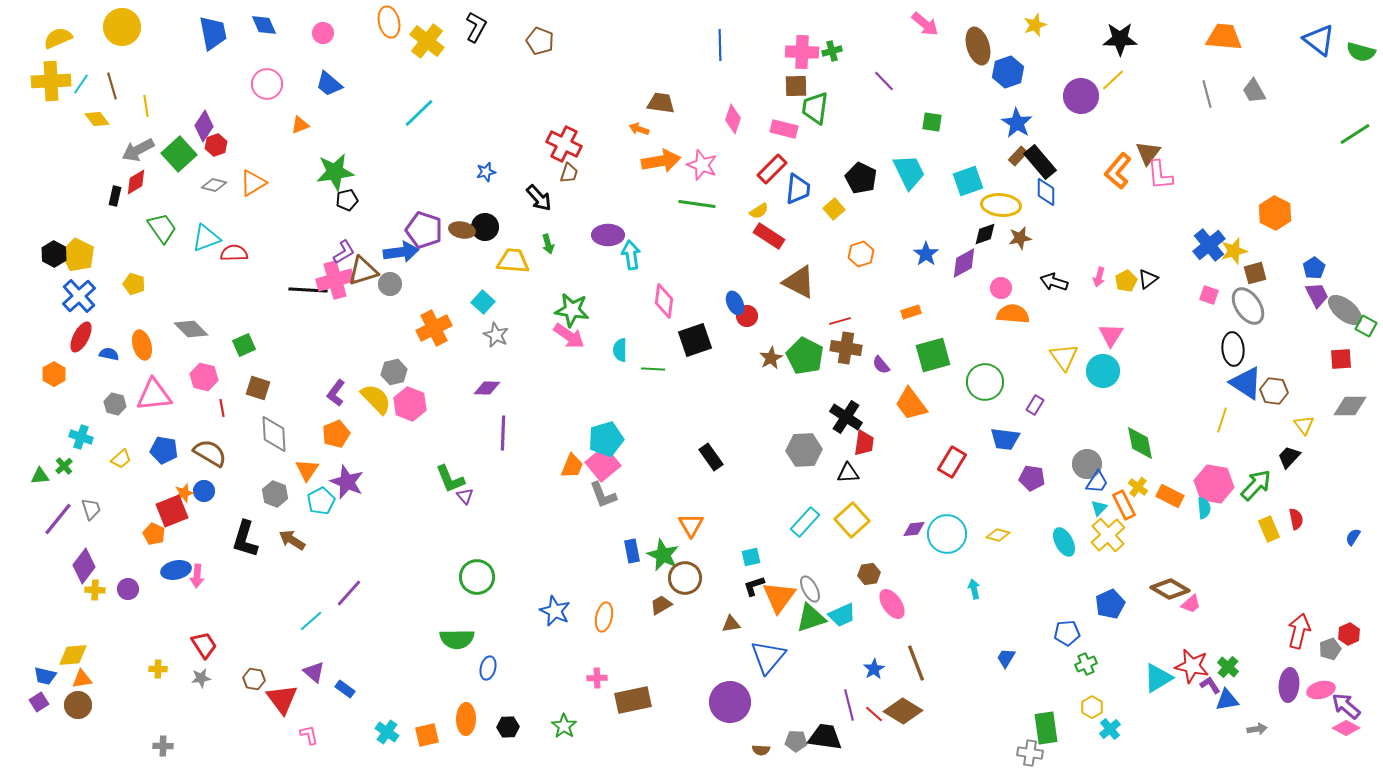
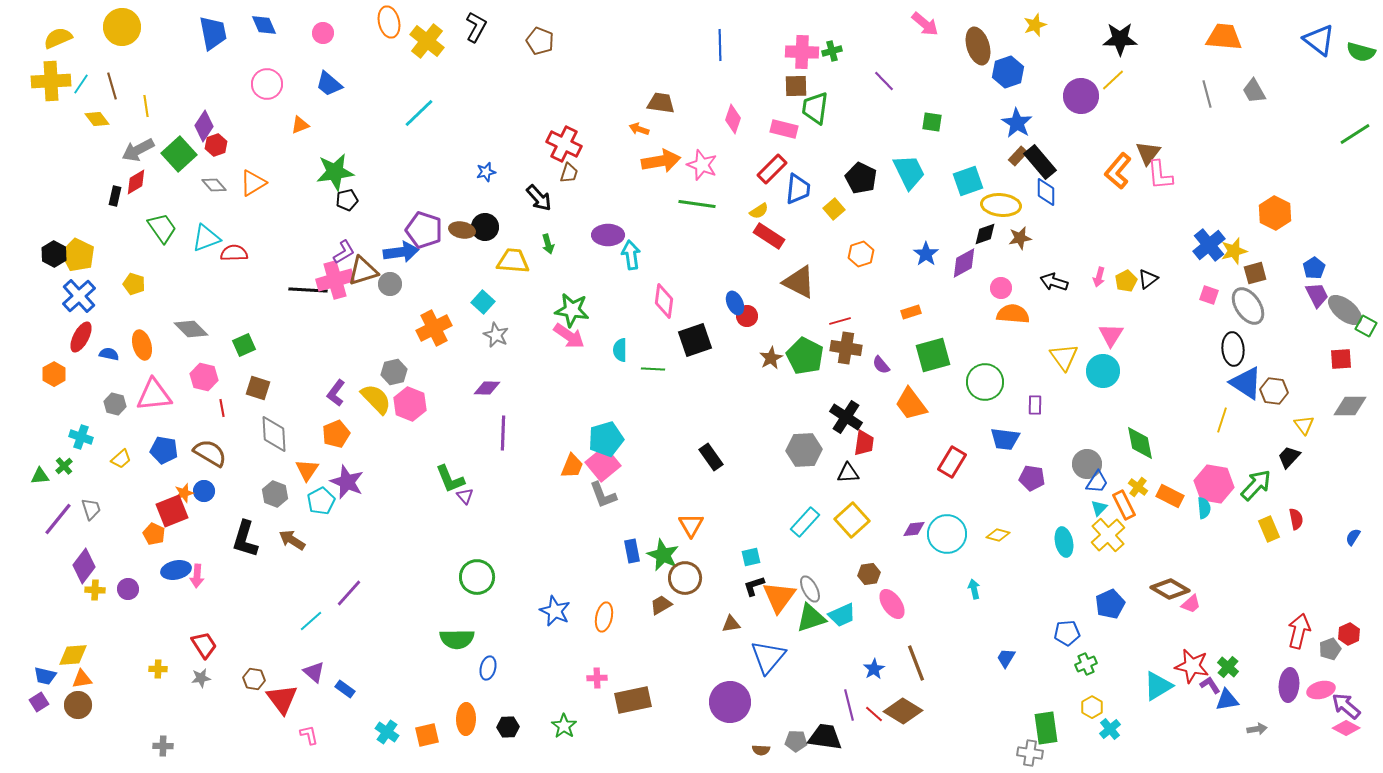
gray diamond at (214, 185): rotated 35 degrees clockwise
purple rectangle at (1035, 405): rotated 30 degrees counterclockwise
cyan ellipse at (1064, 542): rotated 16 degrees clockwise
cyan triangle at (1158, 678): moved 8 px down
